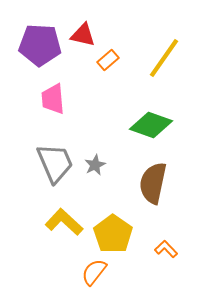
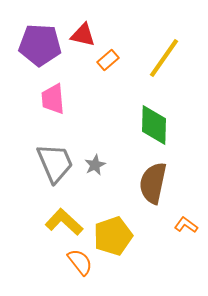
green diamond: moved 3 px right; rotated 72 degrees clockwise
yellow pentagon: moved 2 px down; rotated 18 degrees clockwise
orange L-shape: moved 20 px right, 24 px up; rotated 10 degrees counterclockwise
orange semicircle: moved 14 px left, 10 px up; rotated 104 degrees clockwise
